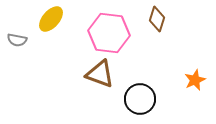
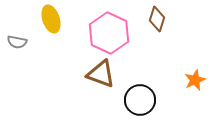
yellow ellipse: rotated 60 degrees counterclockwise
pink hexagon: rotated 18 degrees clockwise
gray semicircle: moved 2 px down
brown triangle: moved 1 px right
black circle: moved 1 px down
